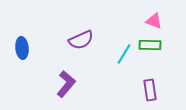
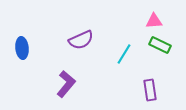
pink triangle: rotated 24 degrees counterclockwise
green rectangle: moved 10 px right; rotated 25 degrees clockwise
